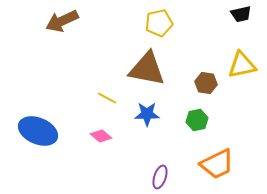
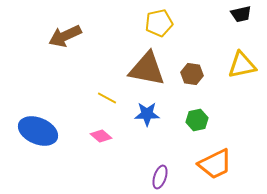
brown arrow: moved 3 px right, 15 px down
brown hexagon: moved 14 px left, 9 px up
orange trapezoid: moved 2 px left
